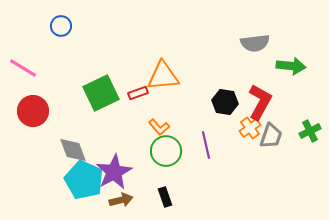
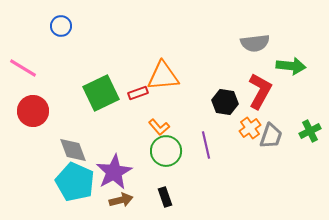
red L-shape: moved 11 px up
cyan pentagon: moved 9 px left, 2 px down
